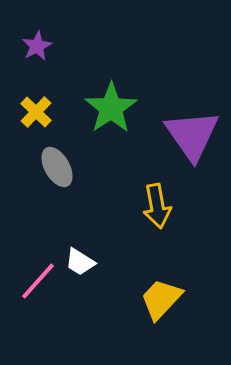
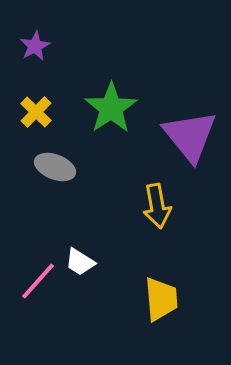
purple star: moved 2 px left
purple triangle: moved 2 px left, 1 px down; rotated 4 degrees counterclockwise
gray ellipse: moved 2 px left; rotated 39 degrees counterclockwise
yellow trapezoid: rotated 132 degrees clockwise
